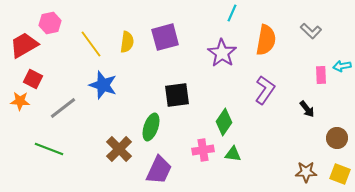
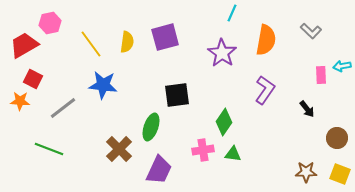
blue star: rotated 12 degrees counterclockwise
